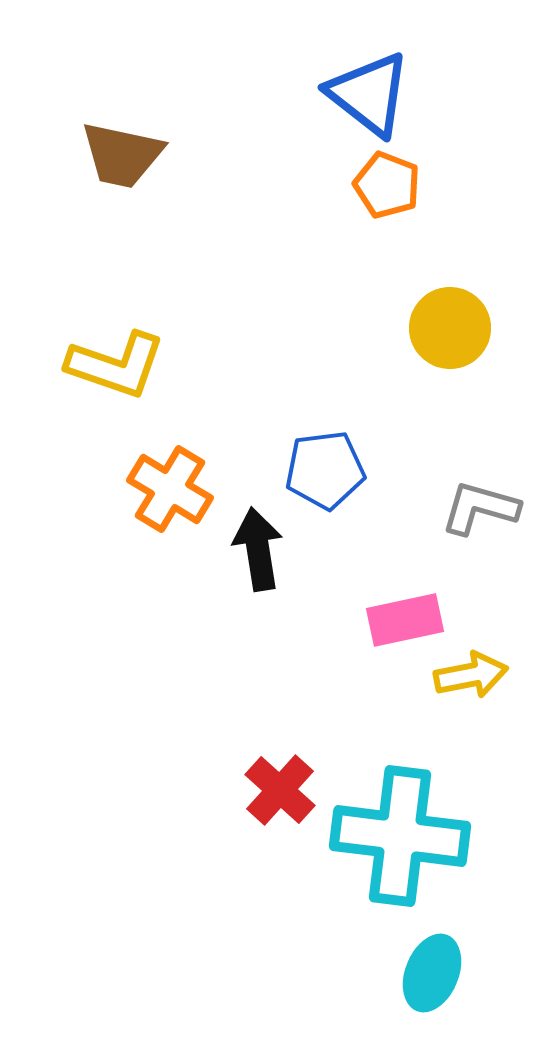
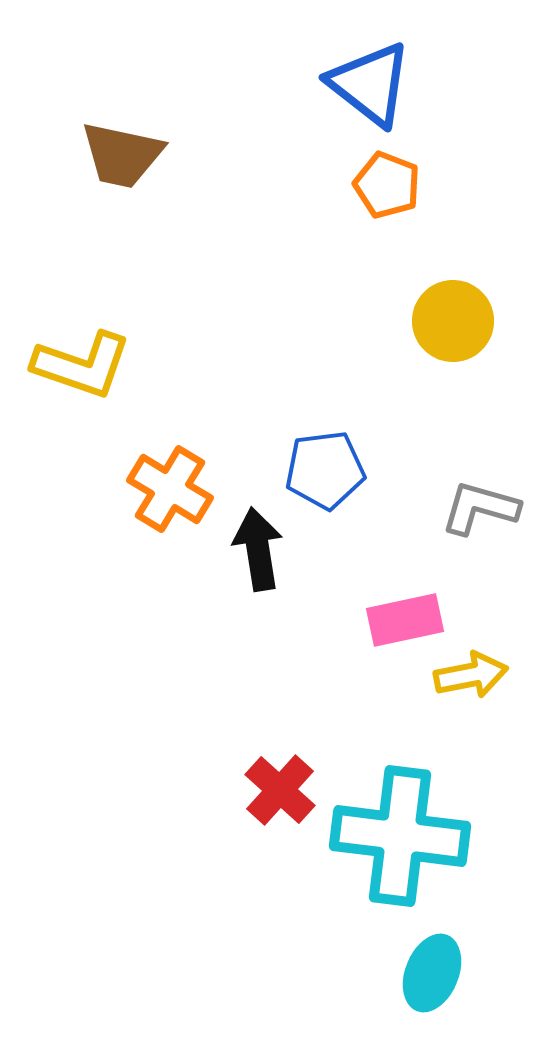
blue triangle: moved 1 px right, 10 px up
yellow circle: moved 3 px right, 7 px up
yellow L-shape: moved 34 px left
